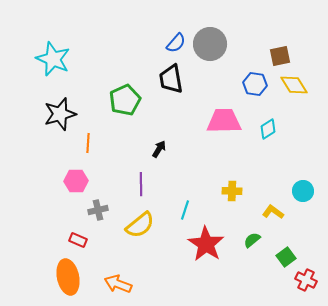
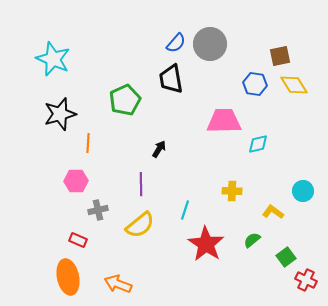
cyan diamond: moved 10 px left, 15 px down; rotated 20 degrees clockwise
